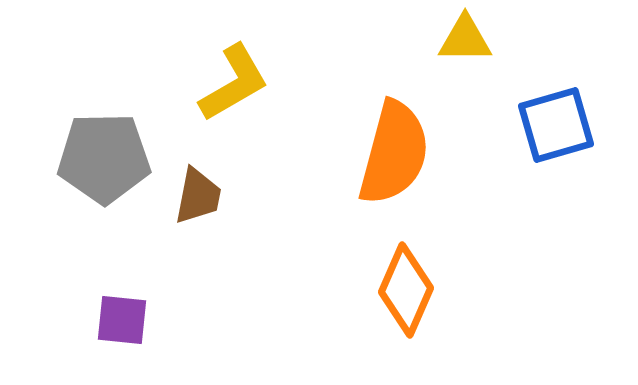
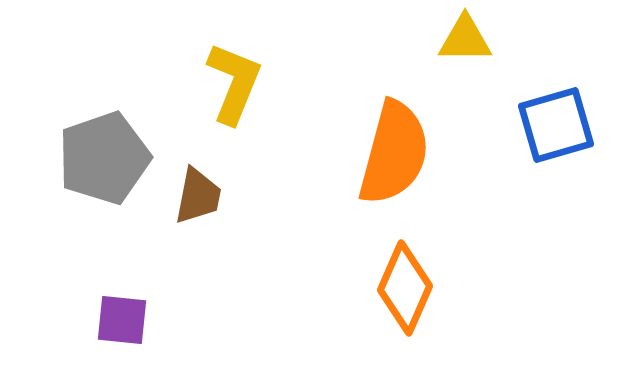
yellow L-shape: rotated 38 degrees counterclockwise
gray pentagon: rotated 18 degrees counterclockwise
orange diamond: moved 1 px left, 2 px up
